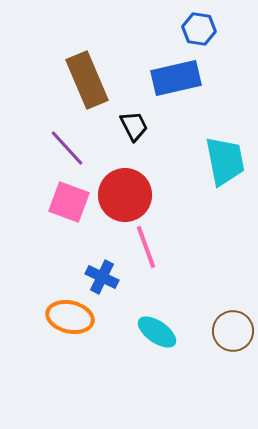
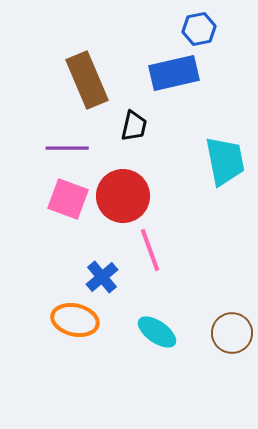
blue hexagon: rotated 20 degrees counterclockwise
blue rectangle: moved 2 px left, 5 px up
black trapezoid: rotated 40 degrees clockwise
purple line: rotated 48 degrees counterclockwise
red circle: moved 2 px left, 1 px down
pink square: moved 1 px left, 3 px up
pink line: moved 4 px right, 3 px down
blue cross: rotated 24 degrees clockwise
orange ellipse: moved 5 px right, 3 px down
brown circle: moved 1 px left, 2 px down
